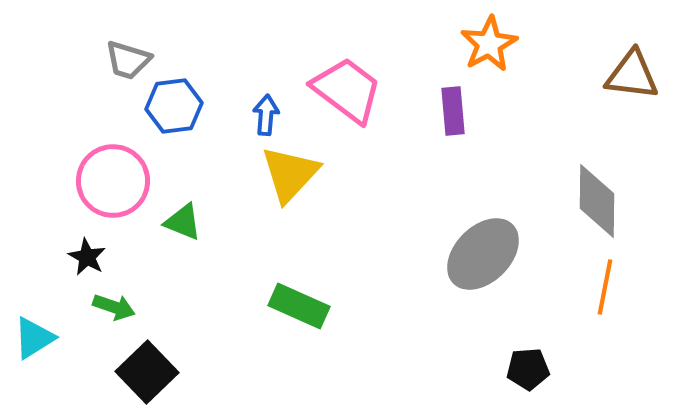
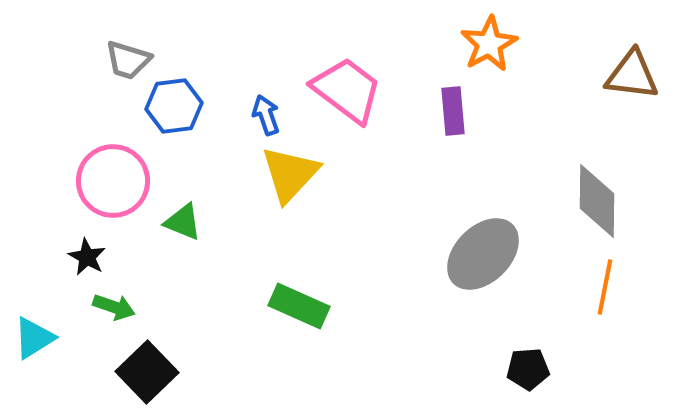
blue arrow: rotated 24 degrees counterclockwise
